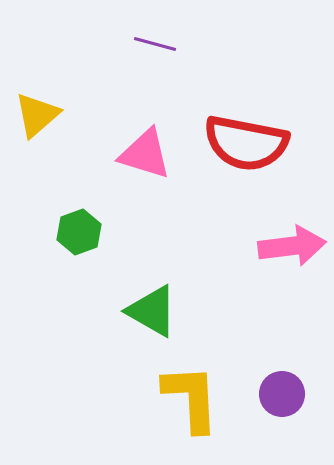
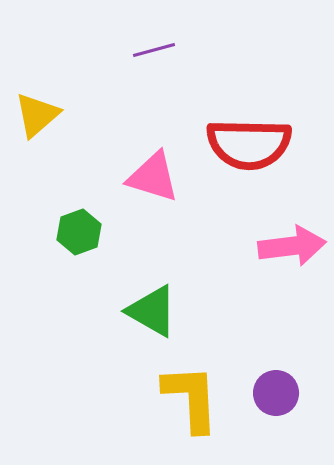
purple line: moved 1 px left, 6 px down; rotated 30 degrees counterclockwise
red semicircle: moved 3 px right, 1 px down; rotated 10 degrees counterclockwise
pink triangle: moved 8 px right, 23 px down
purple circle: moved 6 px left, 1 px up
